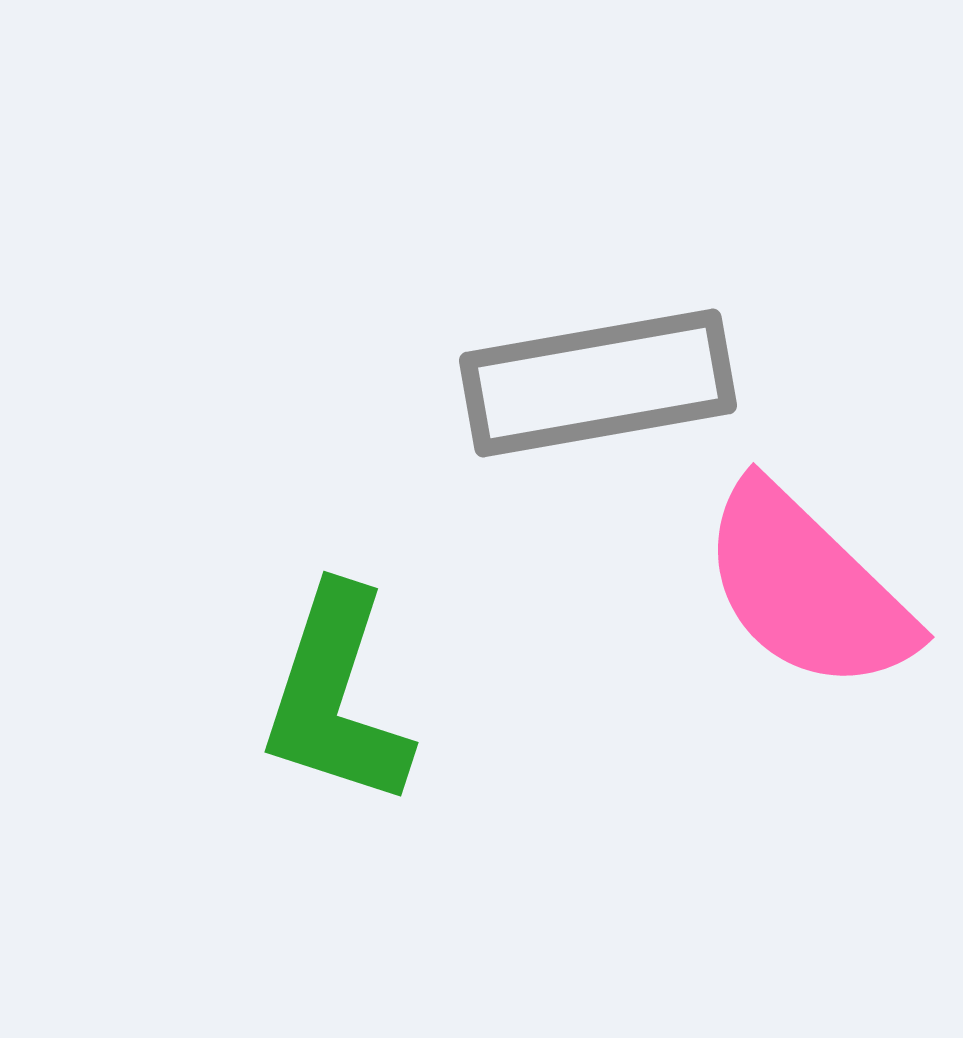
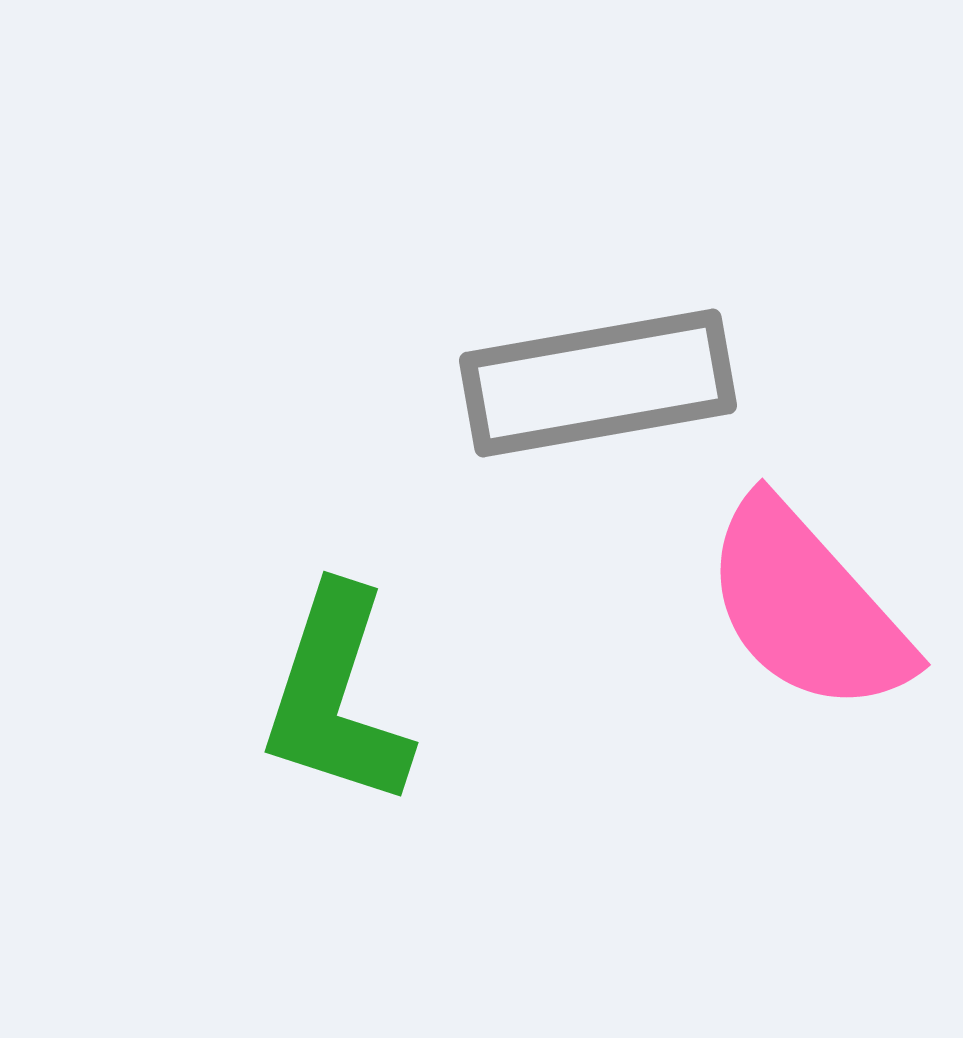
pink semicircle: moved 19 px down; rotated 4 degrees clockwise
